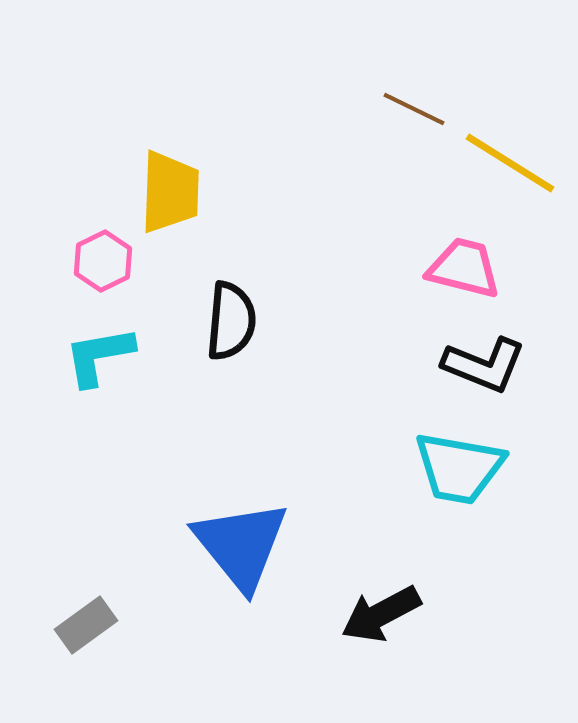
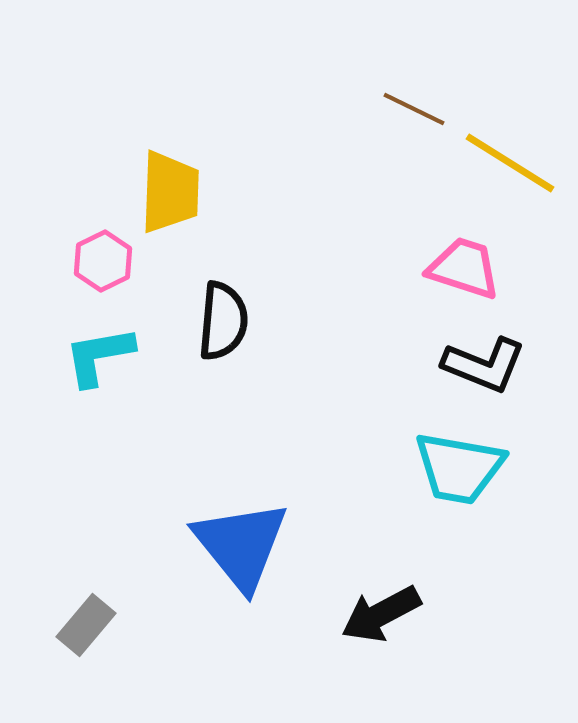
pink trapezoid: rotated 4 degrees clockwise
black semicircle: moved 8 px left
gray rectangle: rotated 14 degrees counterclockwise
